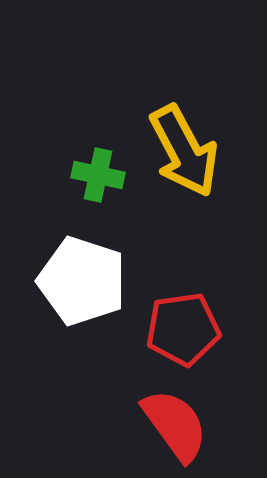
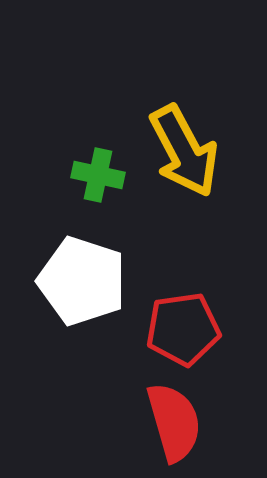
red semicircle: moved 1 px left, 3 px up; rotated 20 degrees clockwise
